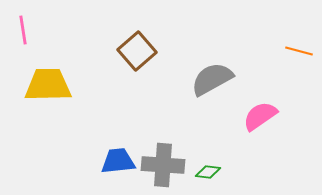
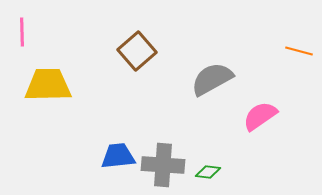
pink line: moved 1 px left, 2 px down; rotated 8 degrees clockwise
blue trapezoid: moved 5 px up
